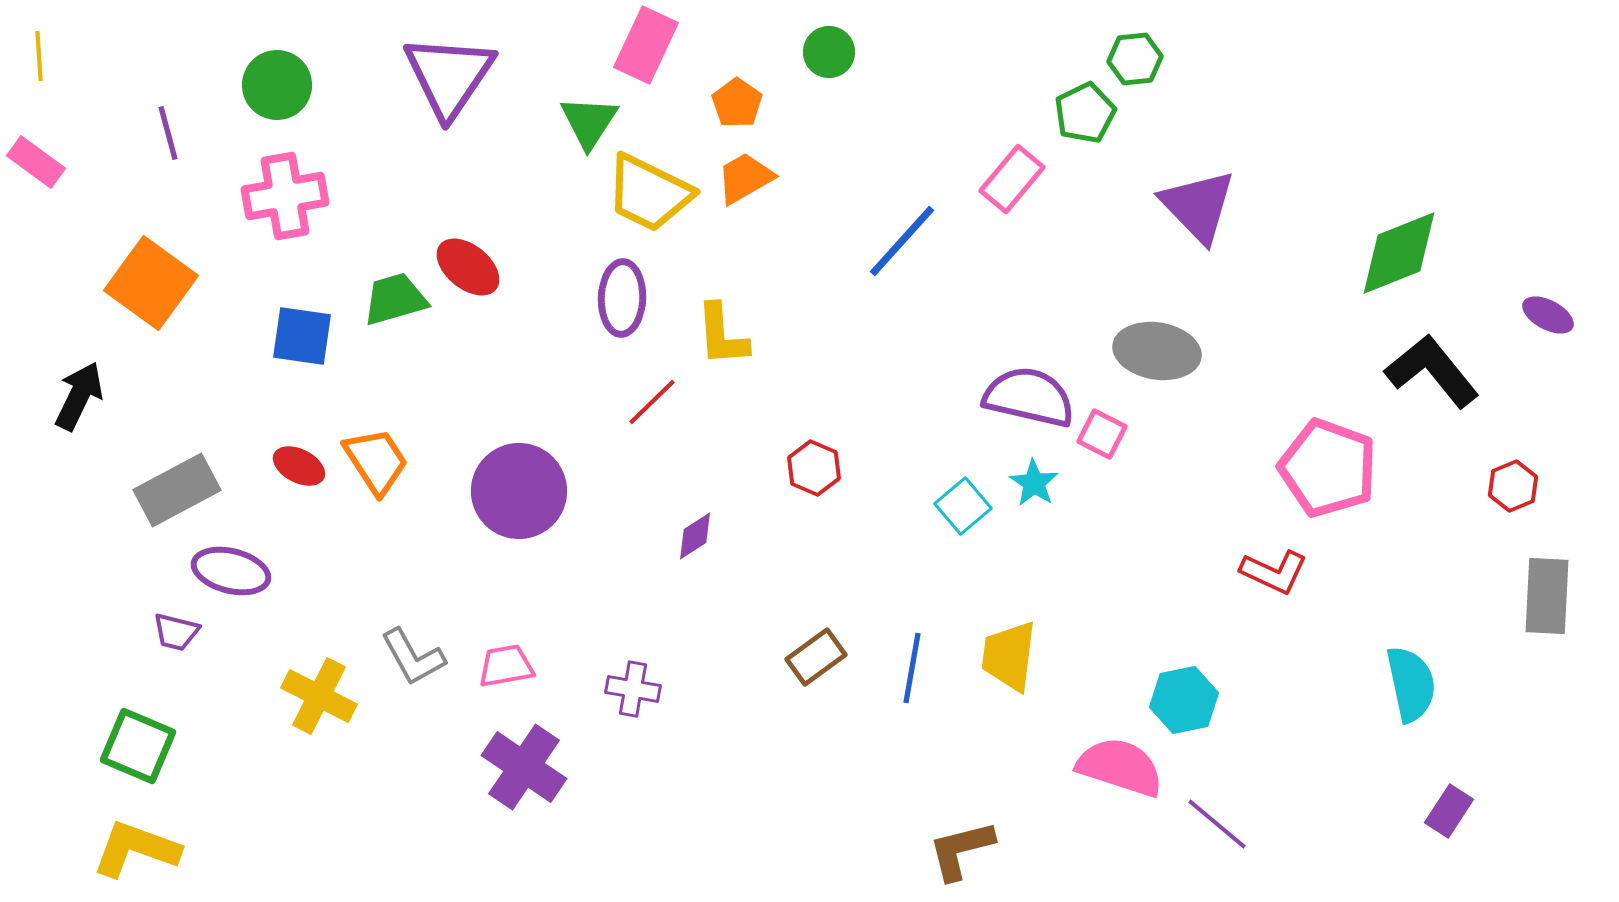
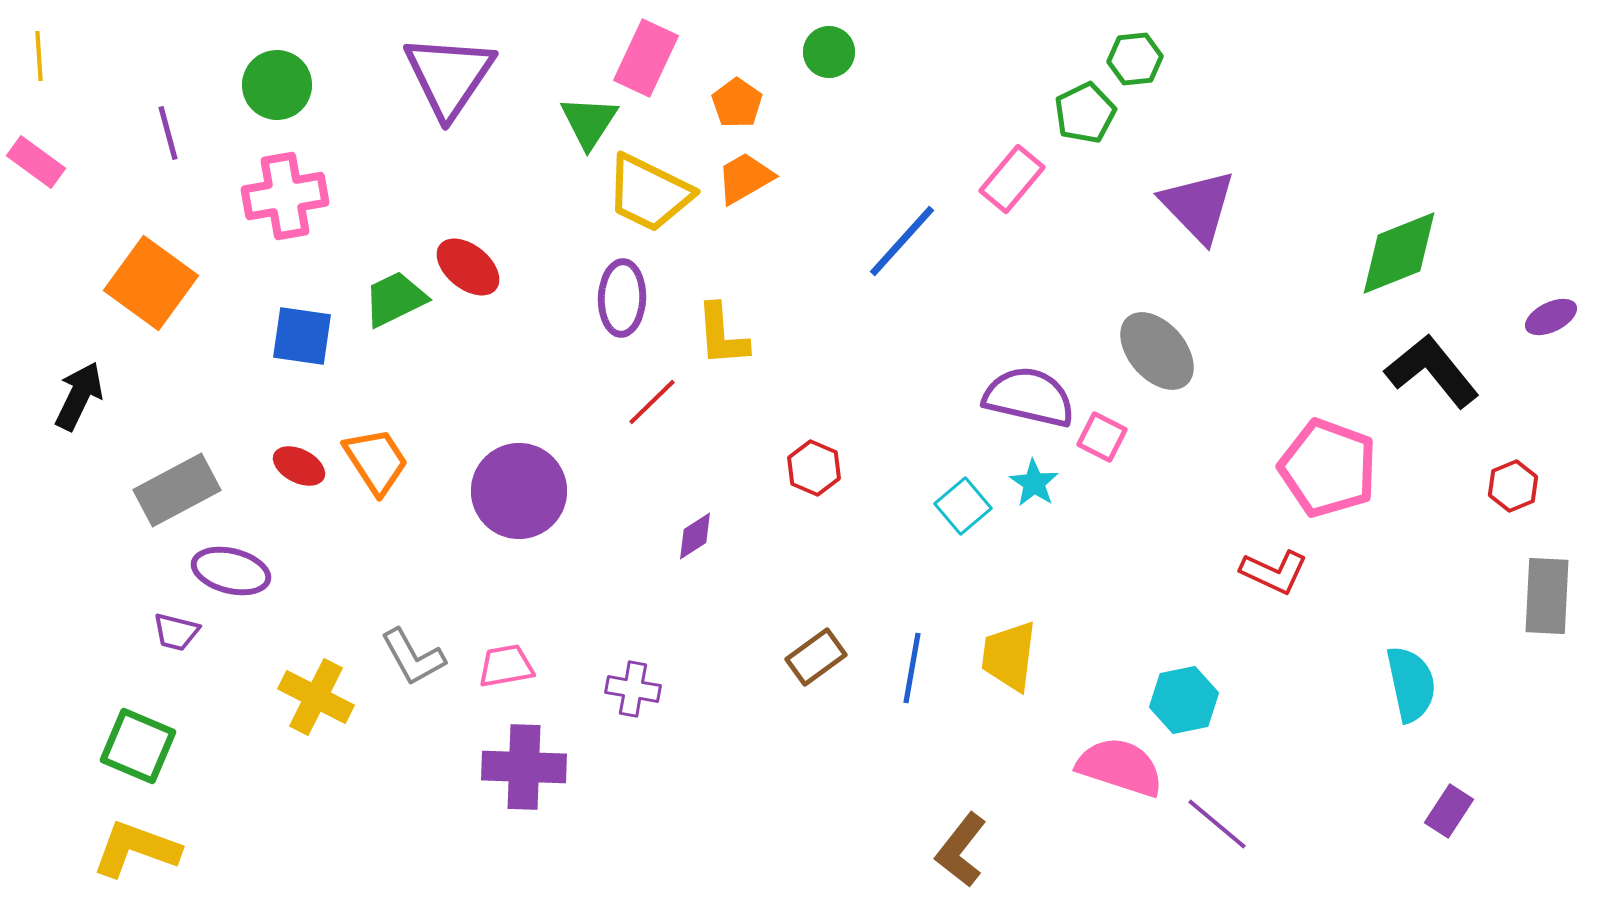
pink rectangle at (646, 45): moved 13 px down
green trapezoid at (395, 299): rotated 10 degrees counterclockwise
purple ellipse at (1548, 315): moved 3 px right, 2 px down; rotated 54 degrees counterclockwise
gray ellipse at (1157, 351): rotated 40 degrees clockwise
pink square at (1102, 434): moved 3 px down
yellow cross at (319, 696): moved 3 px left, 1 px down
purple cross at (524, 767): rotated 32 degrees counterclockwise
brown L-shape at (961, 850): rotated 38 degrees counterclockwise
